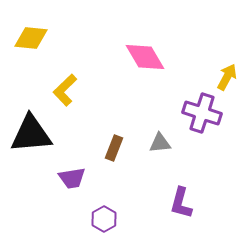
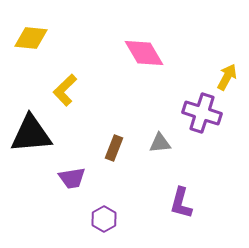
pink diamond: moved 1 px left, 4 px up
